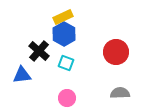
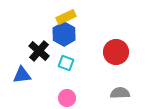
yellow rectangle: moved 3 px right
